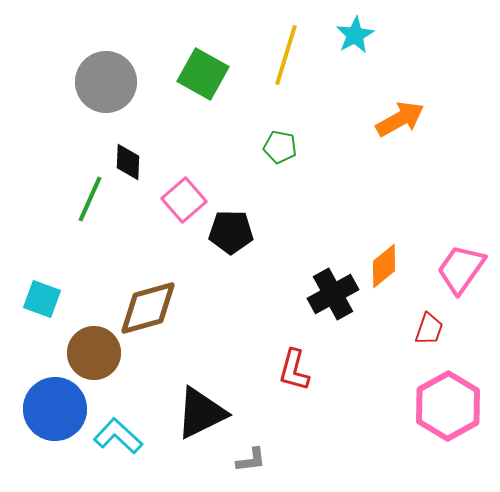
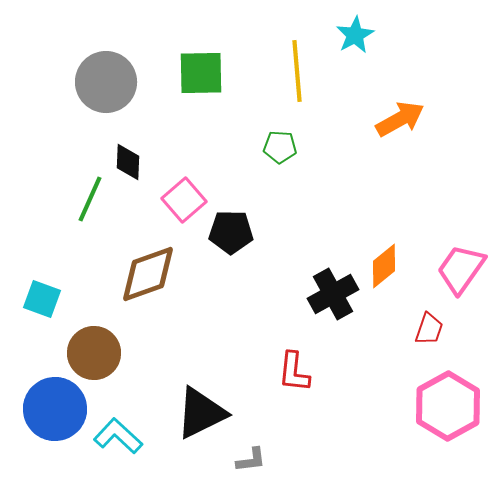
yellow line: moved 11 px right, 16 px down; rotated 22 degrees counterclockwise
green square: moved 2 px left, 1 px up; rotated 30 degrees counterclockwise
green pentagon: rotated 8 degrees counterclockwise
brown diamond: moved 34 px up; rotated 4 degrees counterclockwise
red L-shape: moved 2 px down; rotated 9 degrees counterclockwise
